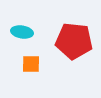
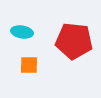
orange square: moved 2 px left, 1 px down
